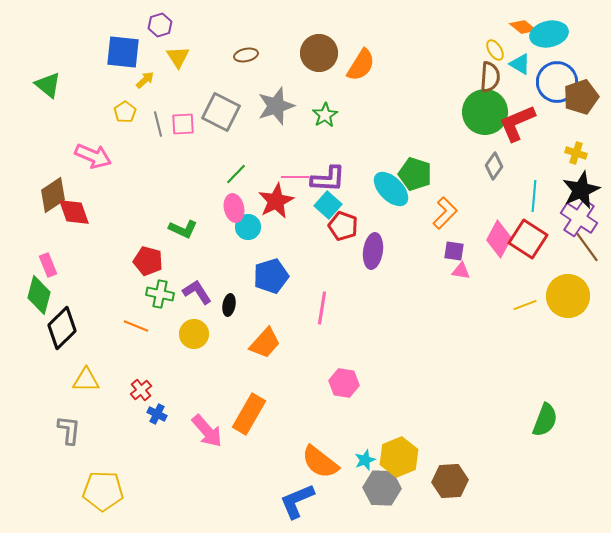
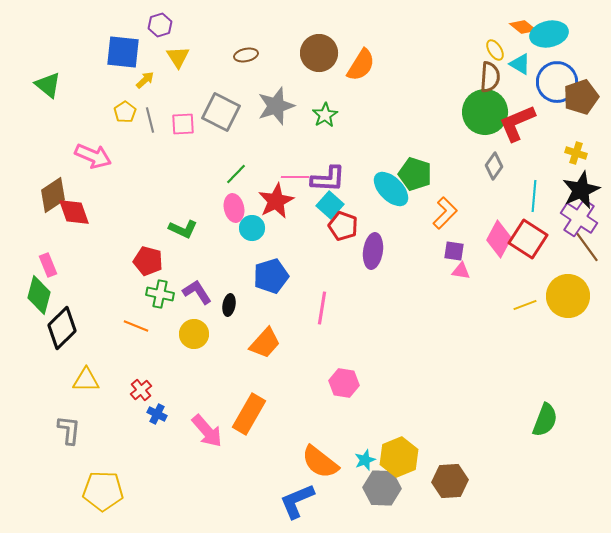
gray line at (158, 124): moved 8 px left, 4 px up
cyan square at (328, 205): moved 2 px right
cyan circle at (248, 227): moved 4 px right, 1 px down
